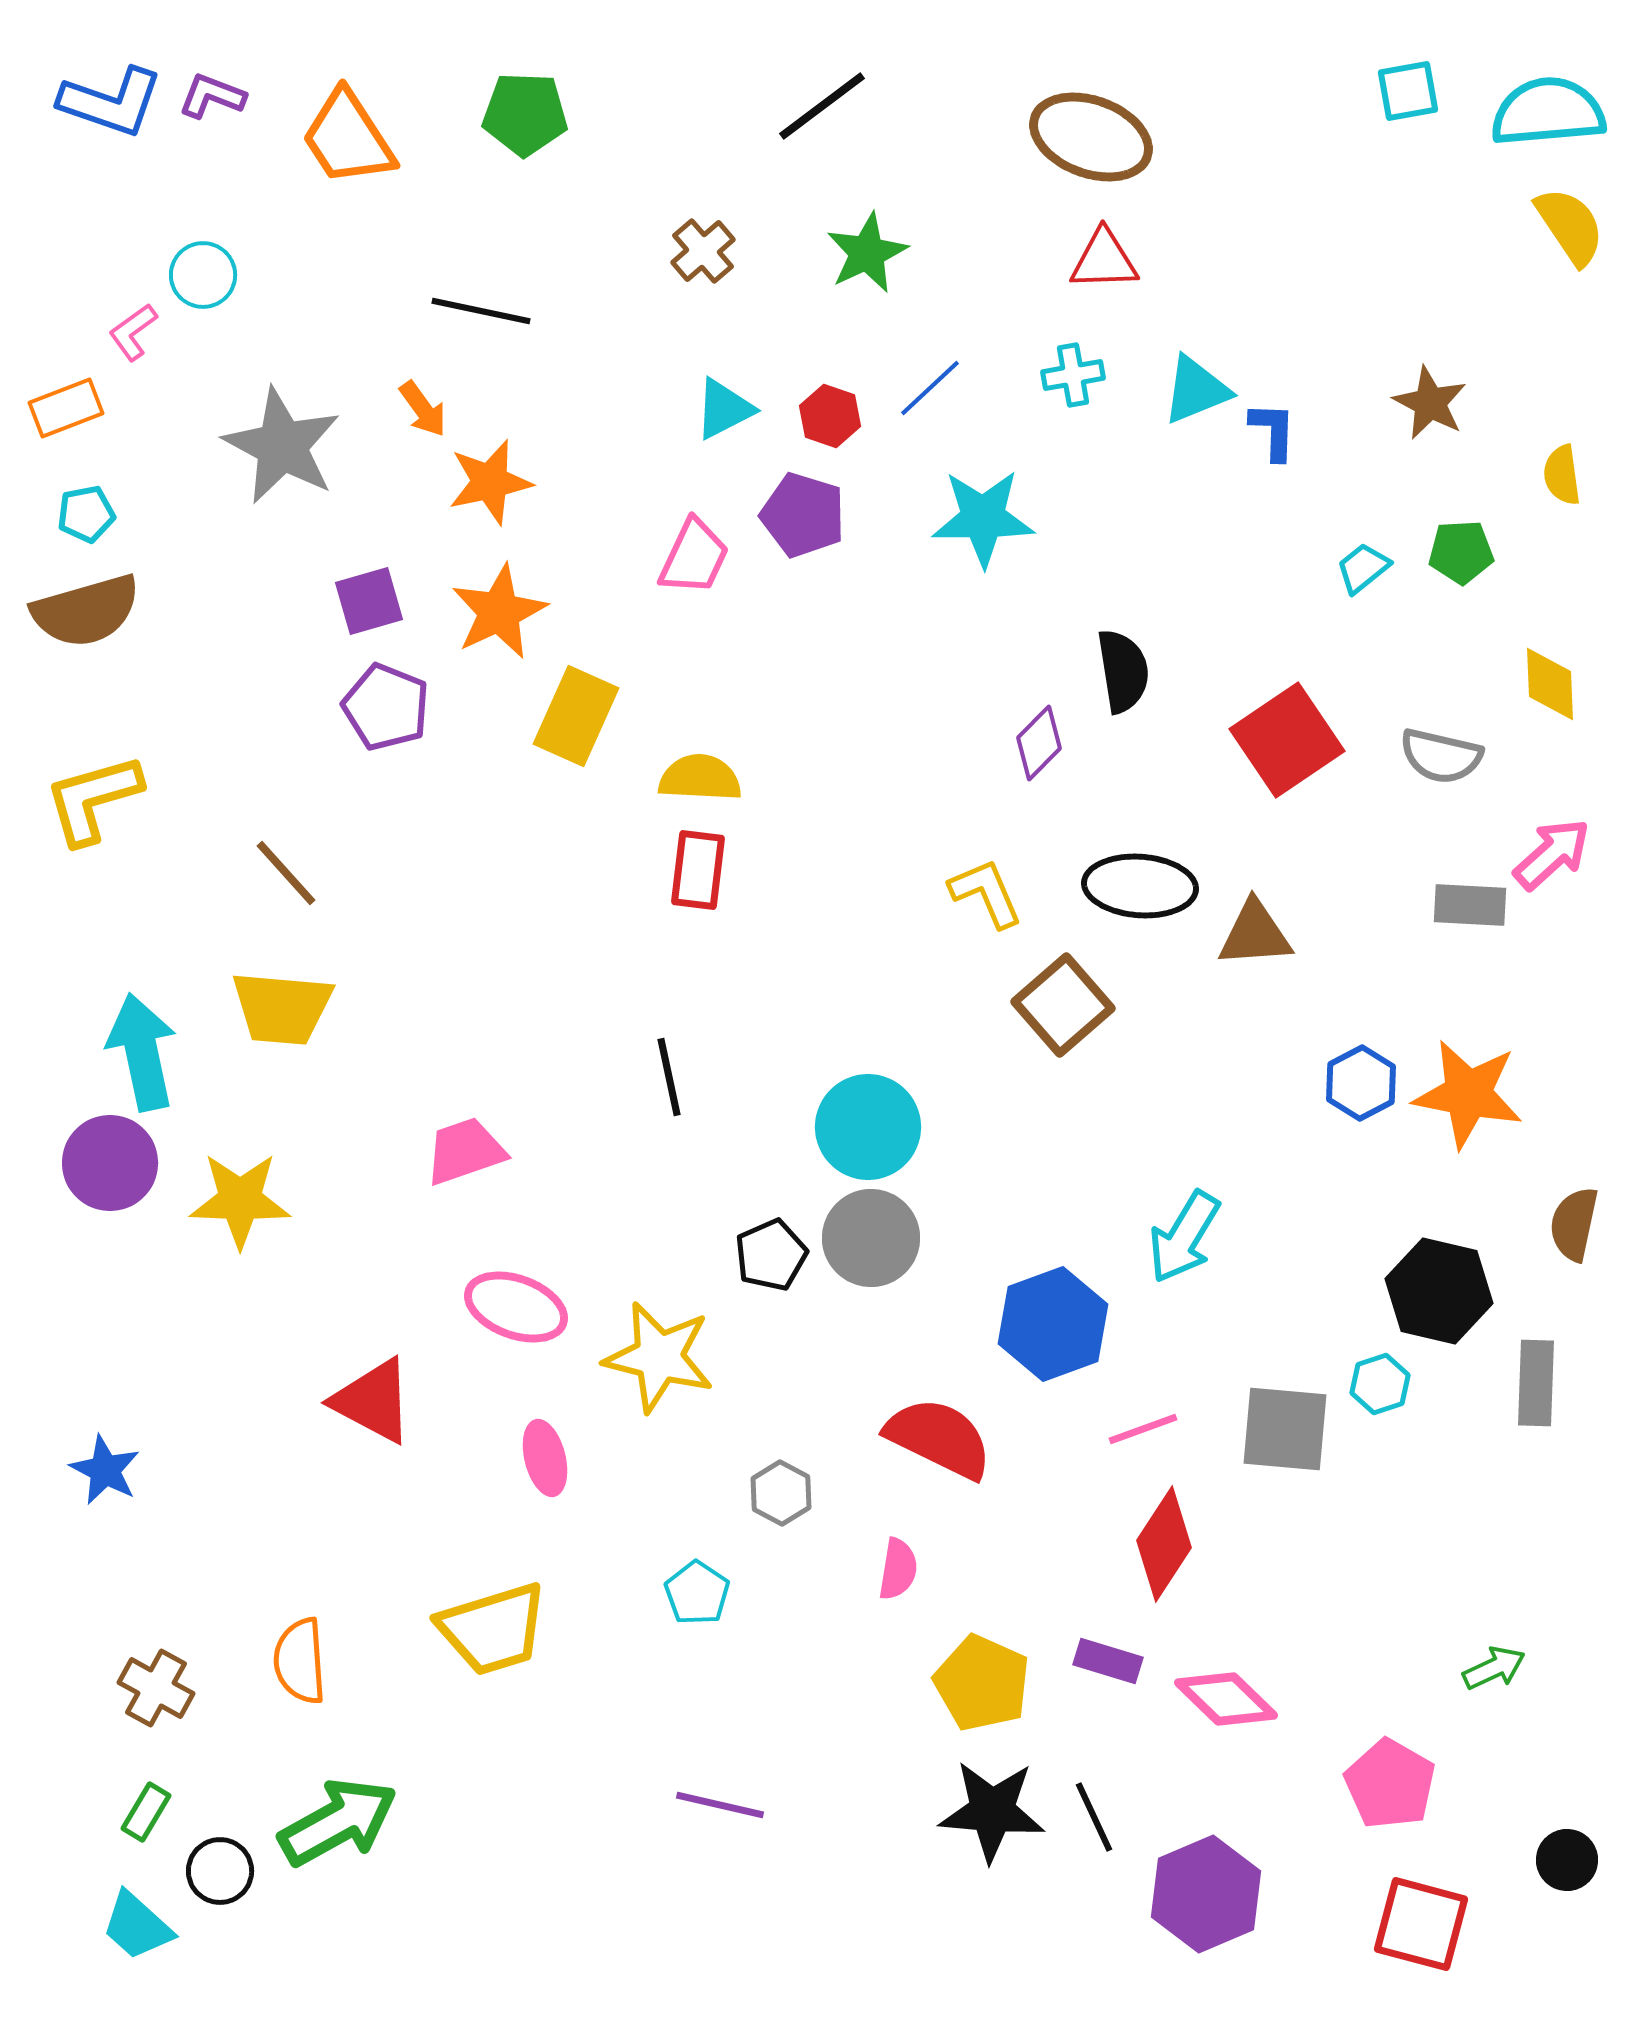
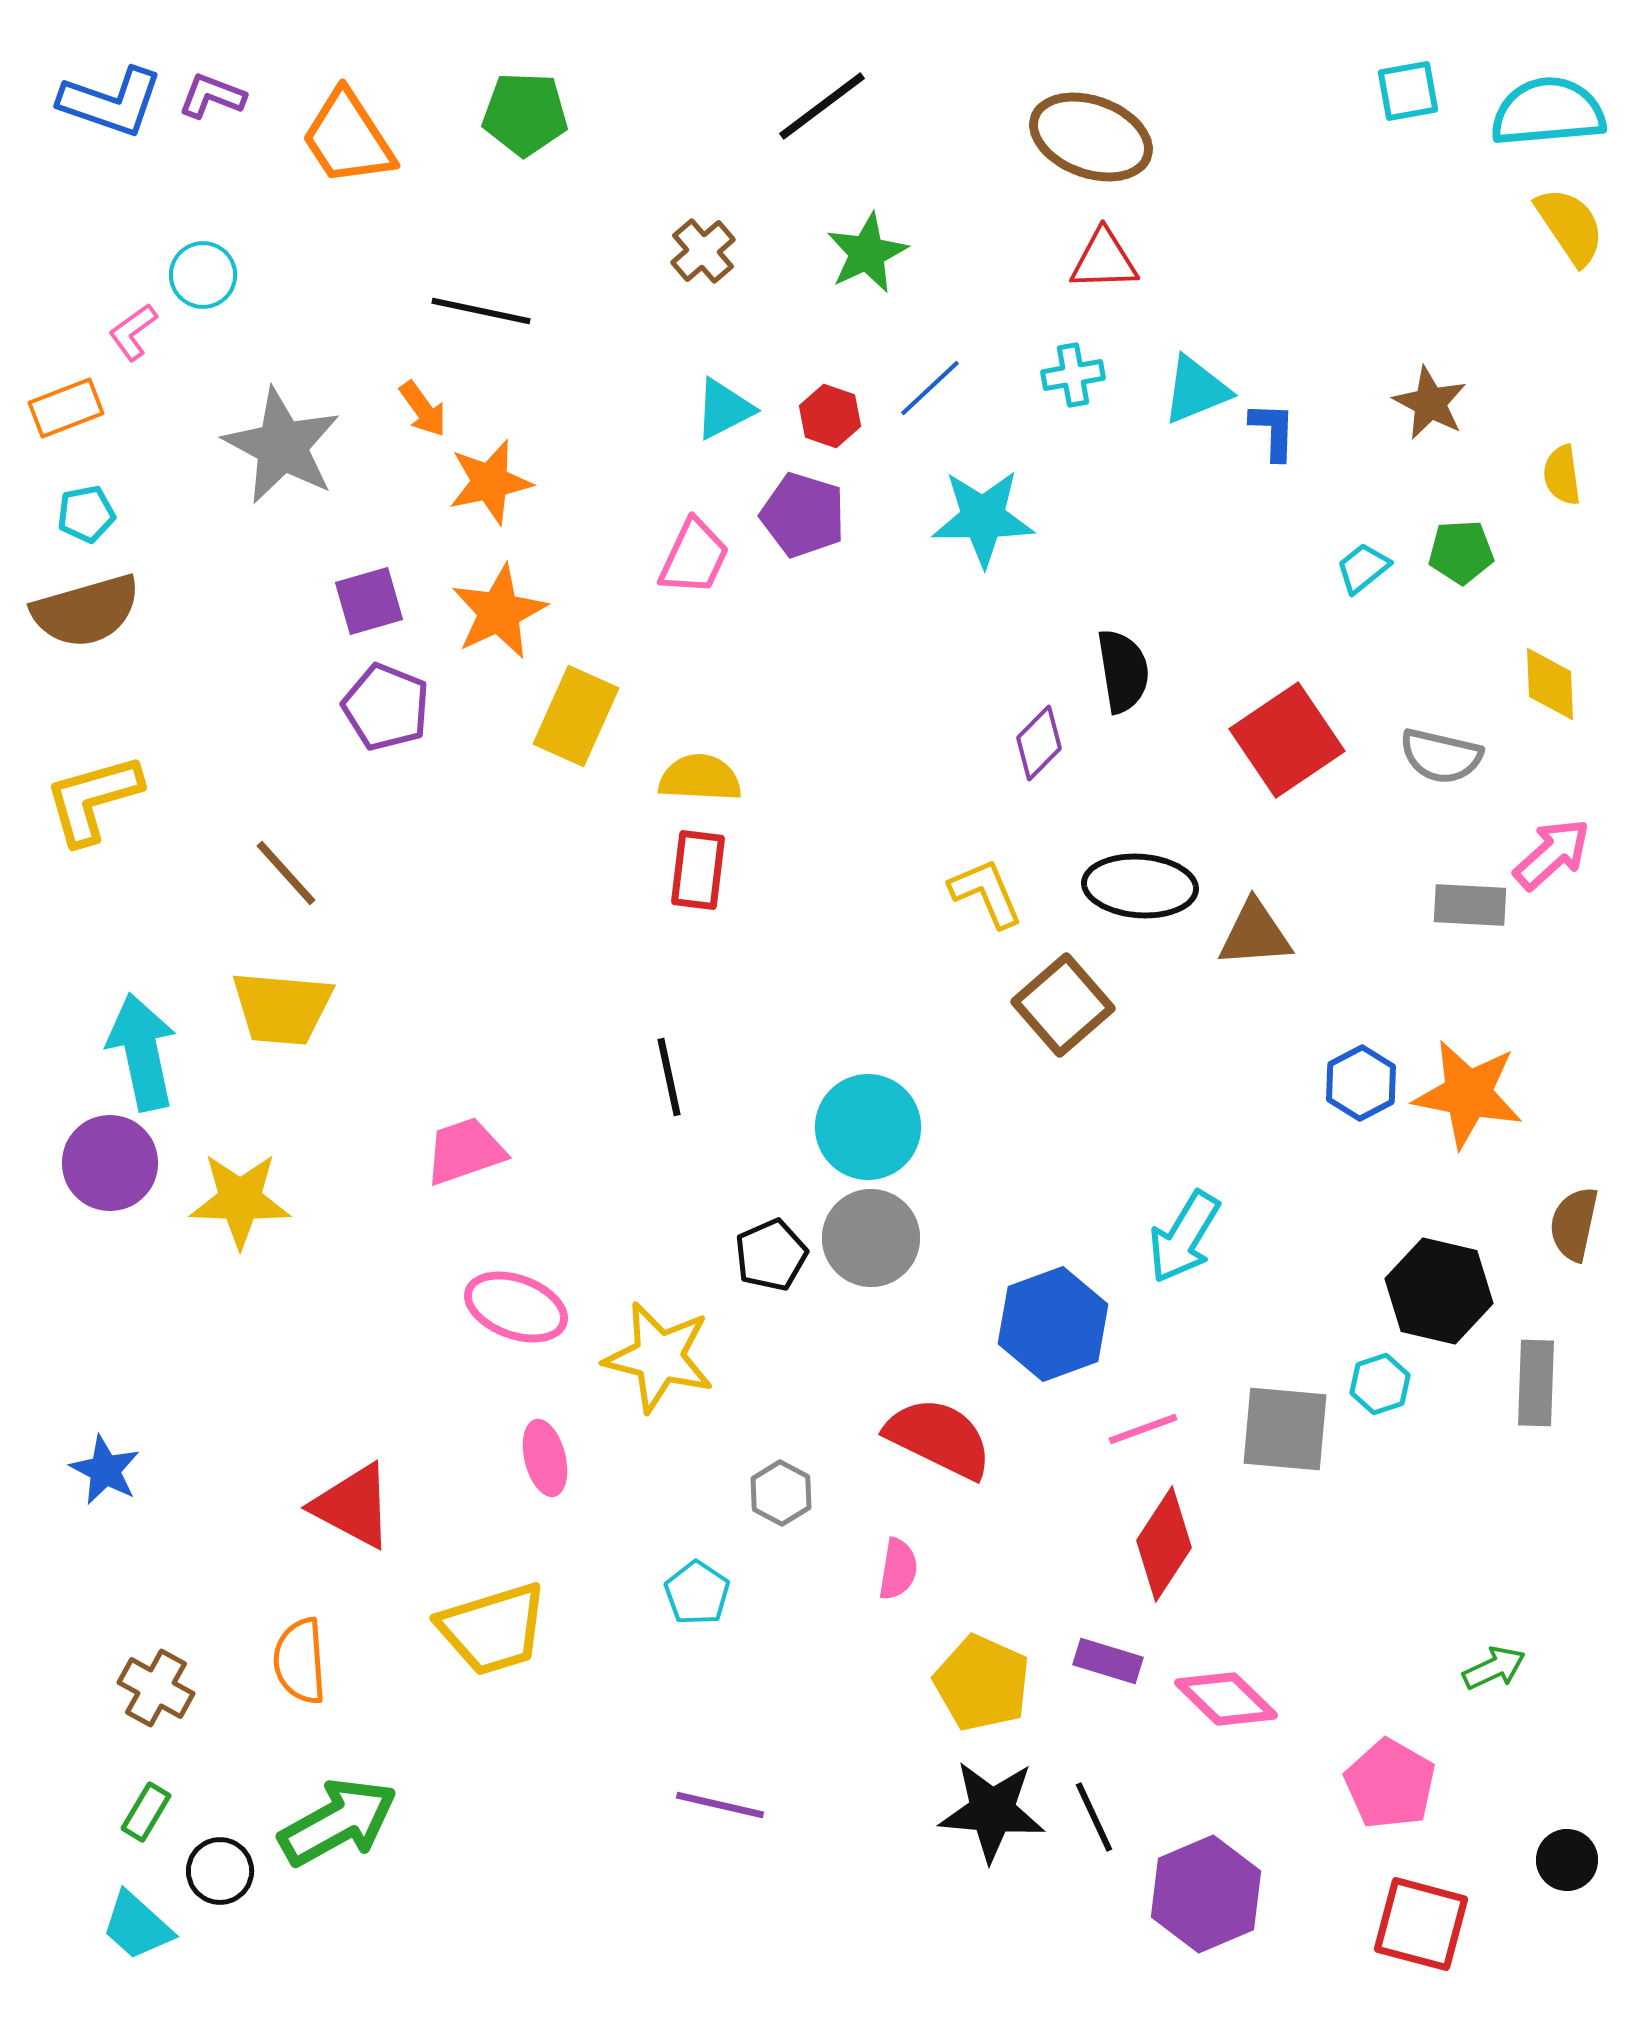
red triangle at (373, 1401): moved 20 px left, 105 px down
